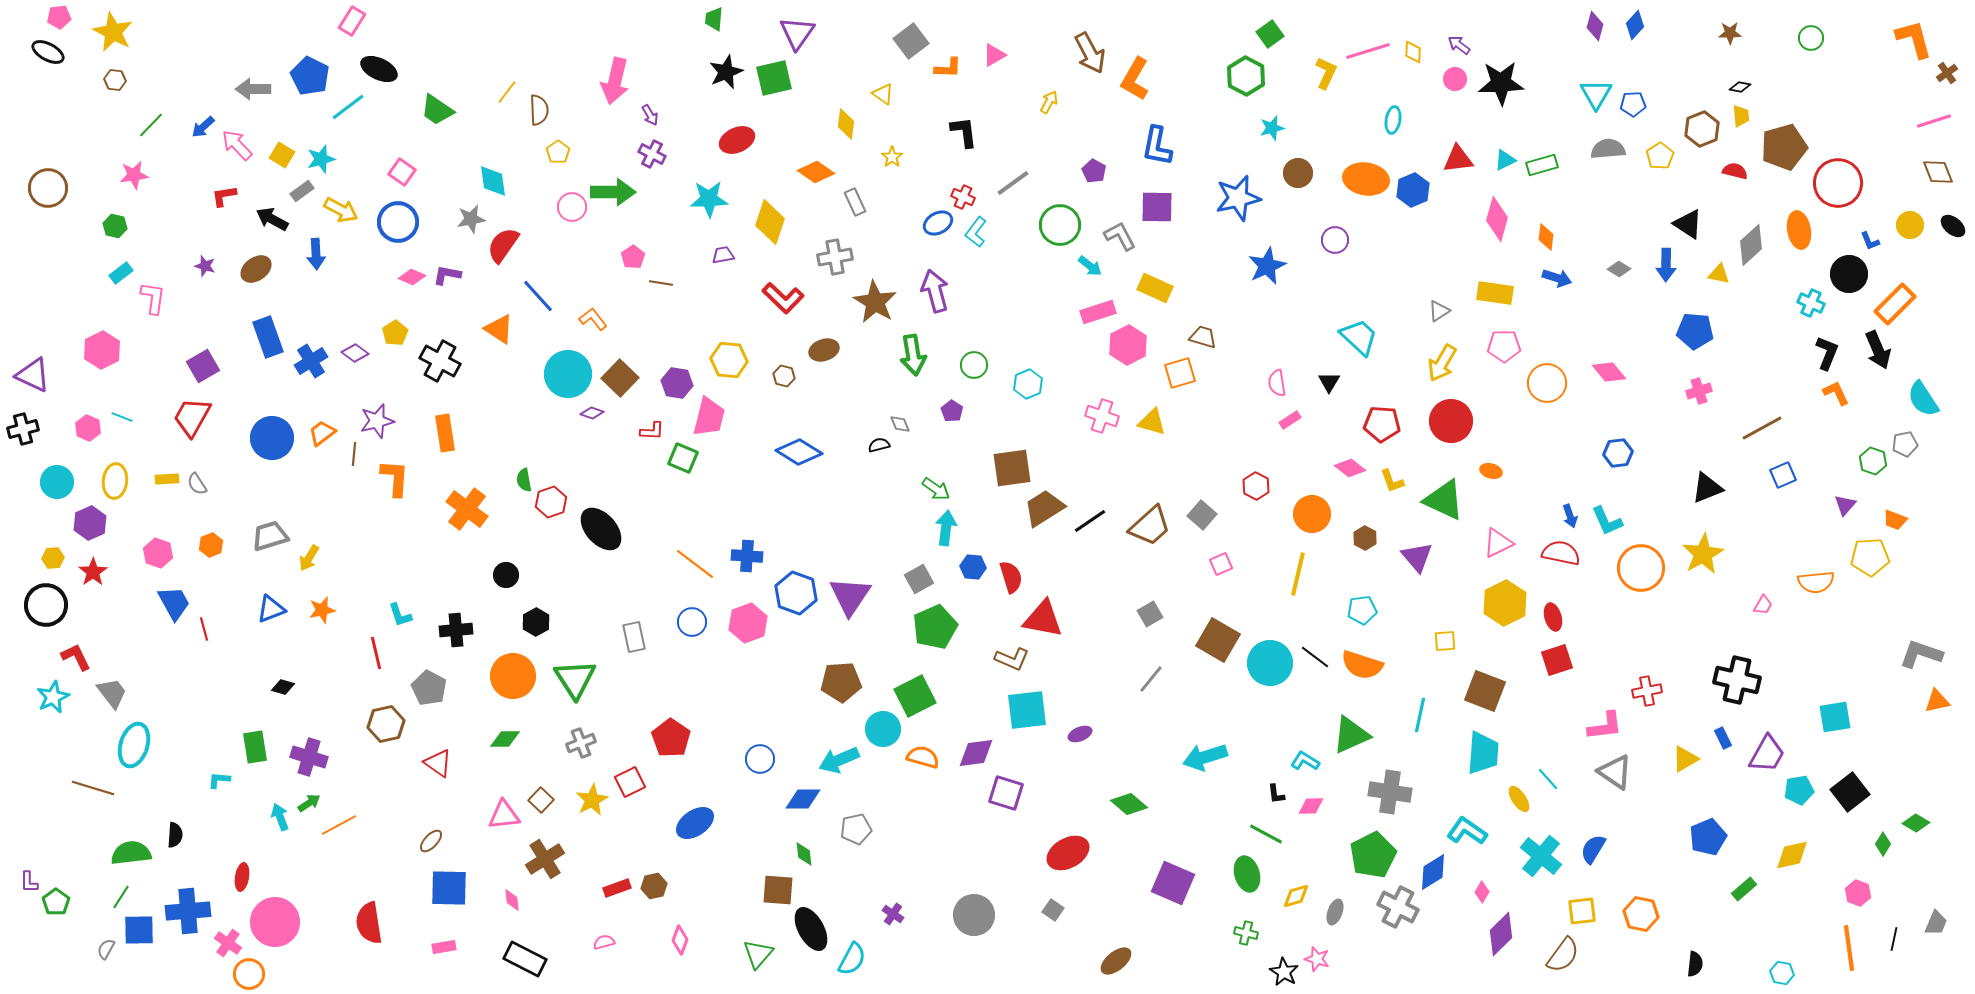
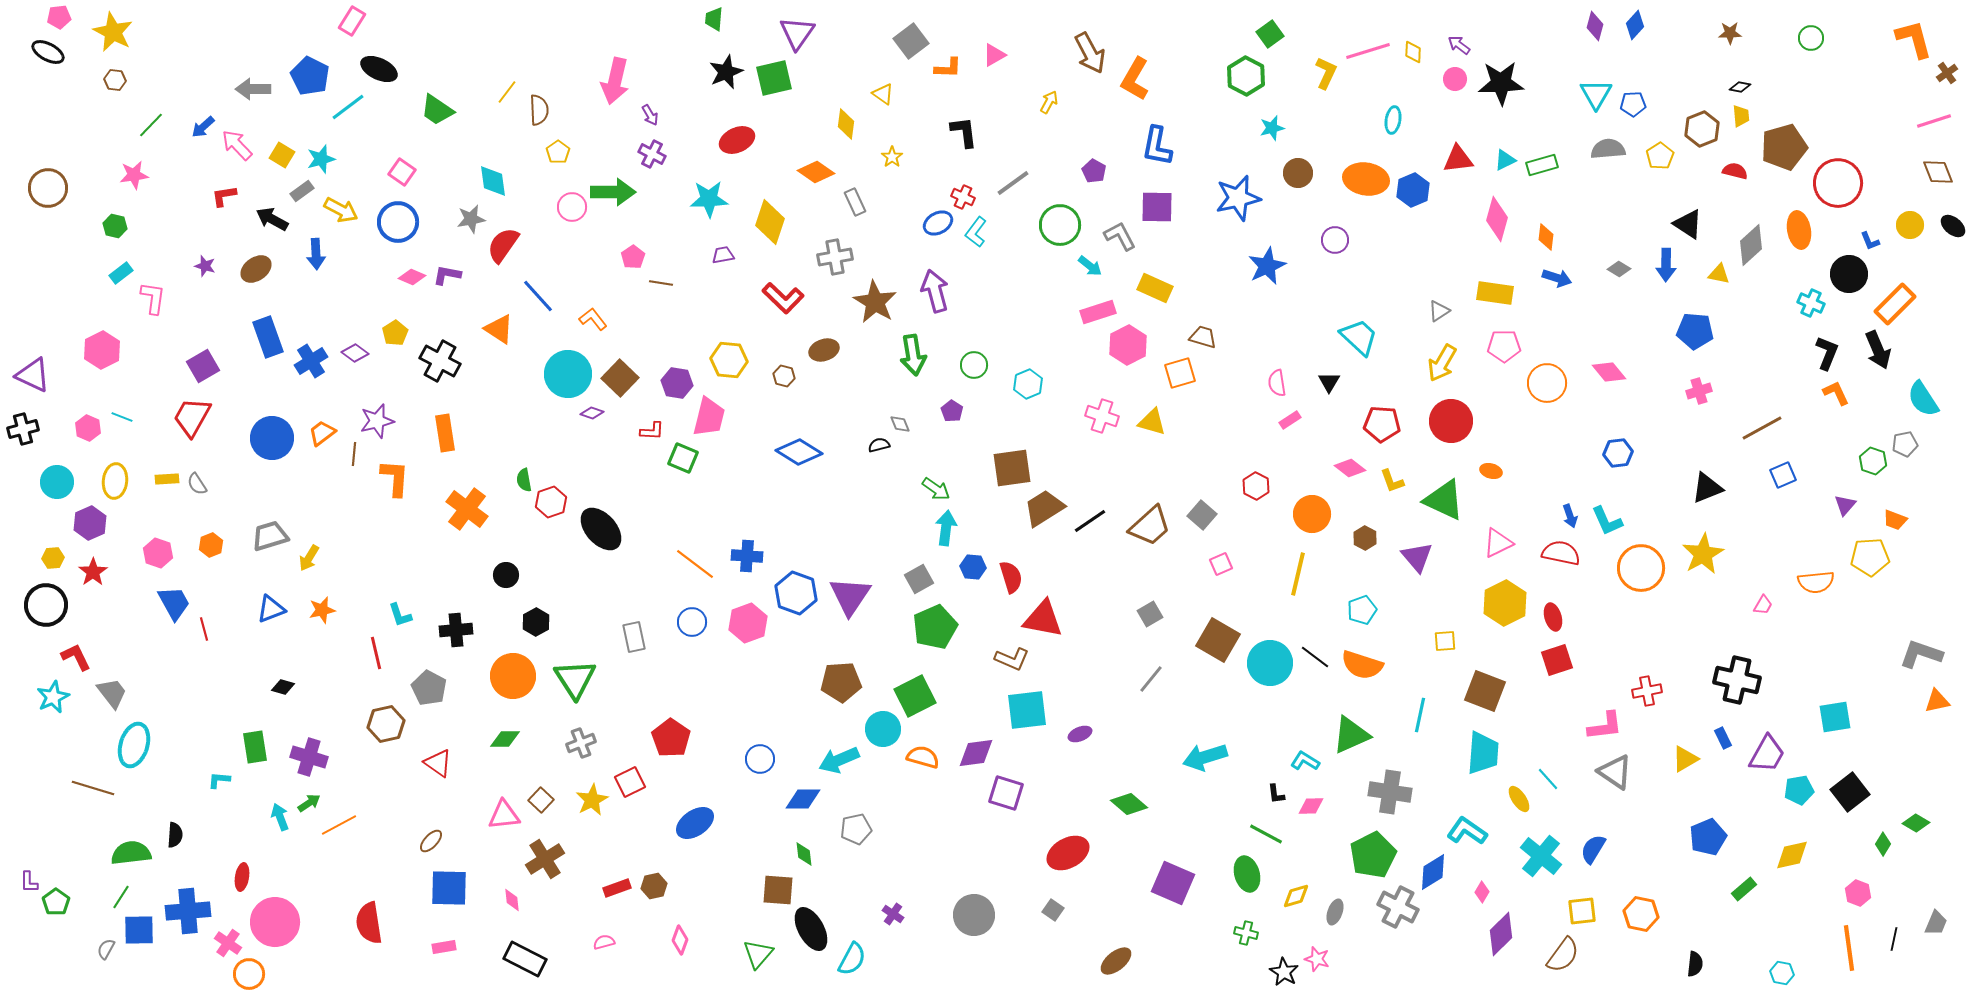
cyan pentagon at (1362, 610): rotated 12 degrees counterclockwise
